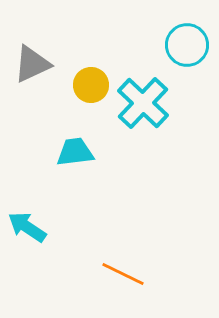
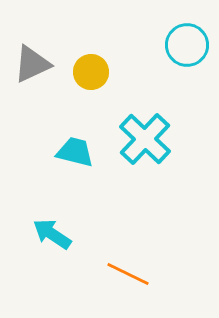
yellow circle: moved 13 px up
cyan cross: moved 2 px right, 36 px down
cyan trapezoid: rotated 21 degrees clockwise
cyan arrow: moved 25 px right, 7 px down
orange line: moved 5 px right
